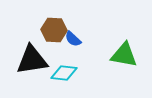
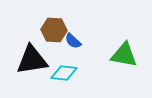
blue semicircle: moved 2 px down
